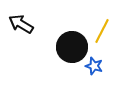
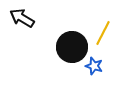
black arrow: moved 1 px right, 6 px up
yellow line: moved 1 px right, 2 px down
